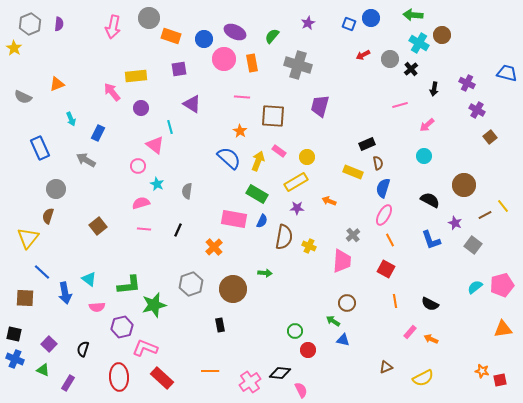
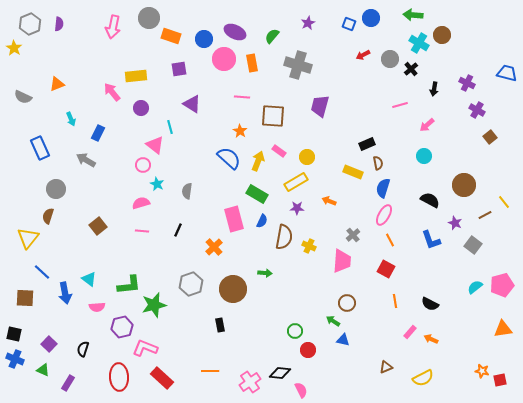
pink circle at (138, 166): moved 5 px right, 1 px up
yellow line at (503, 206): moved 1 px right, 4 px up
pink rectangle at (234, 219): rotated 65 degrees clockwise
pink line at (144, 229): moved 2 px left, 2 px down
